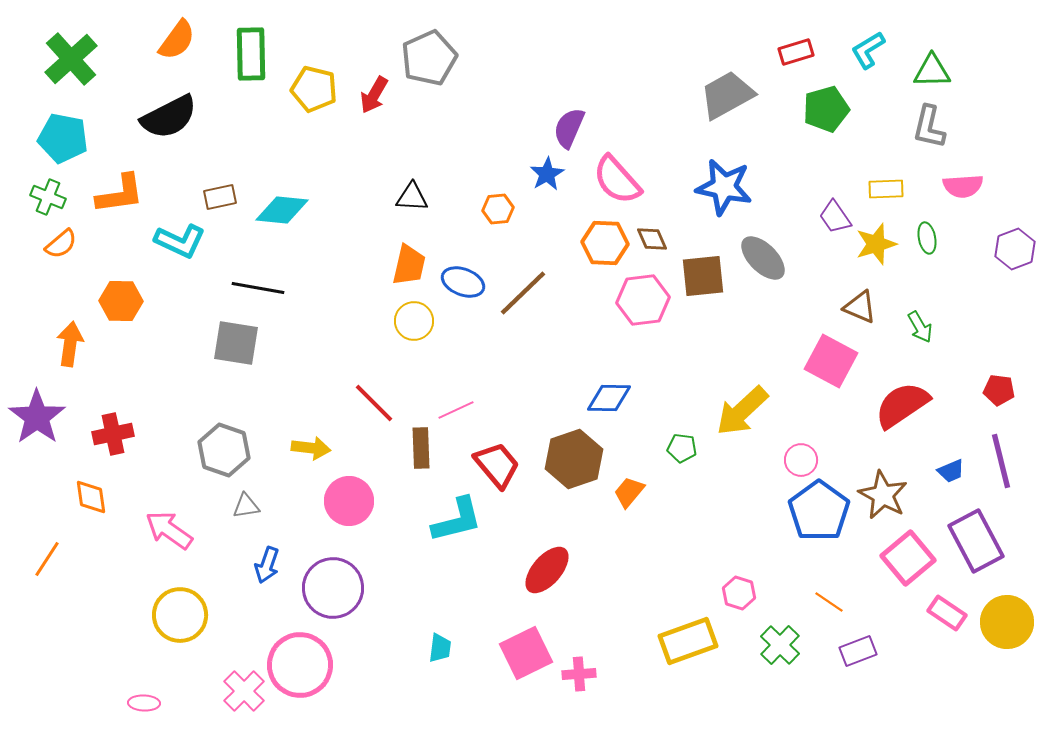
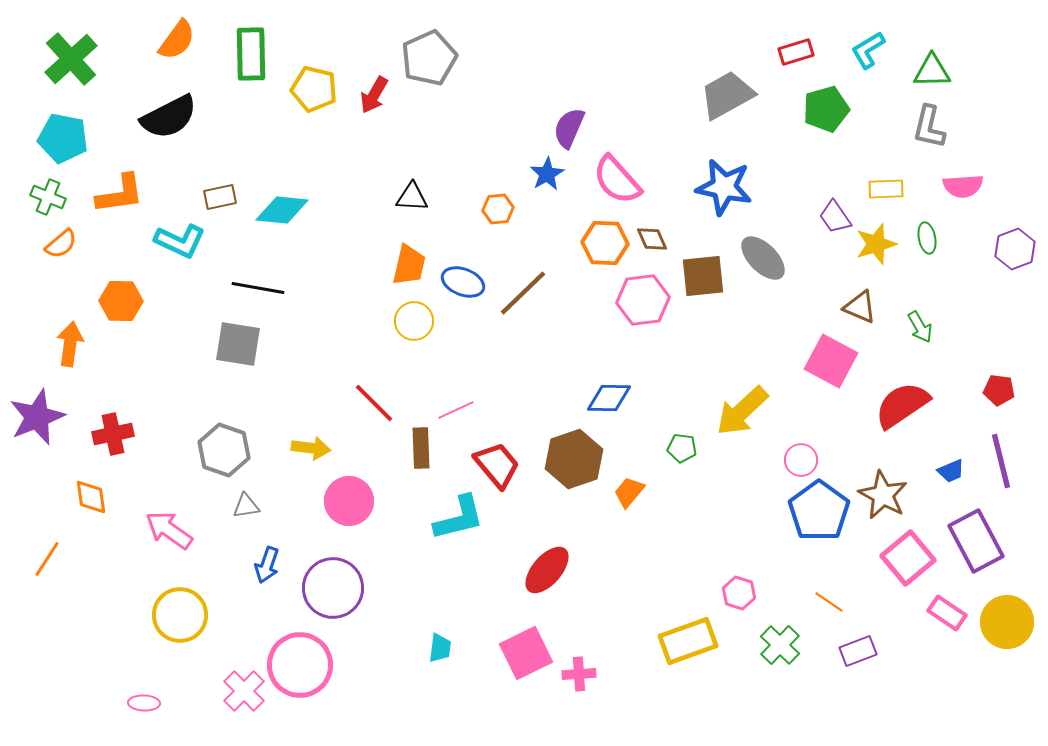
gray square at (236, 343): moved 2 px right, 1 px down
purple star at (37, 417): rotated 14 degrees clockwise
cyan L-shape at (457, 520): moved 2 px right, 2 px up
